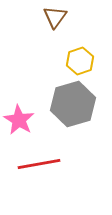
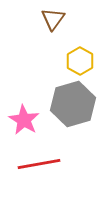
brown triangle: moved 2 px left, 2 px down
yellow hexagon: rotated 12 degrees counterclockwise
pink star: moved 5 px right
